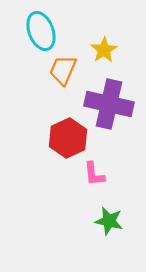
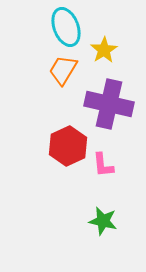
cyan ellipse: moved 25 px right, 4 px up
orange trapezoid: rotated 8 degrees clockwise
red hexagon: moved 8 px down
pink L-shape: moved 9 px right, 9 px up
green star: moved 6 px left
